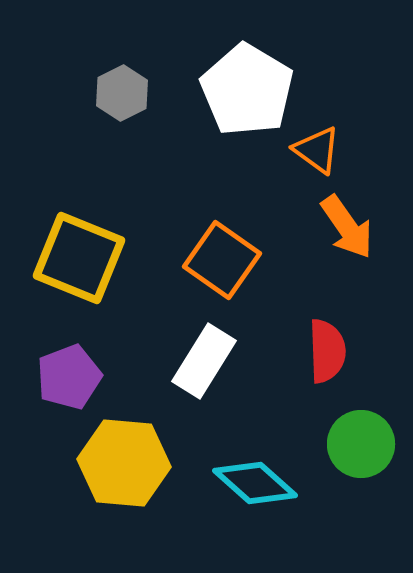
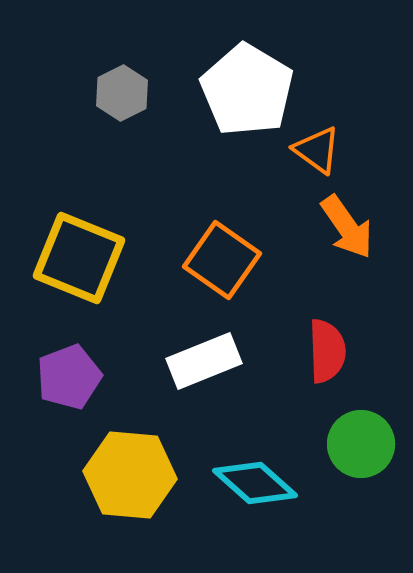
white rectangle: rotated 36 degrees clockwise
yellow hexagon: moved 6 px right, 12 px down
